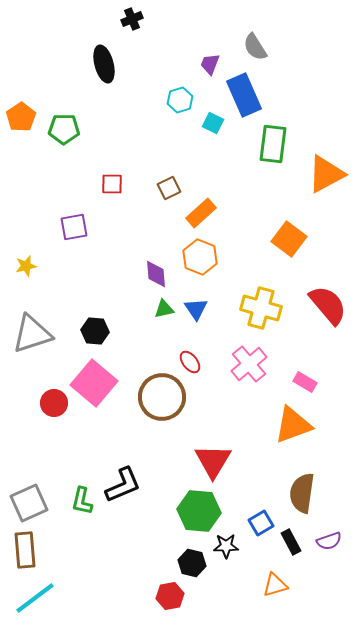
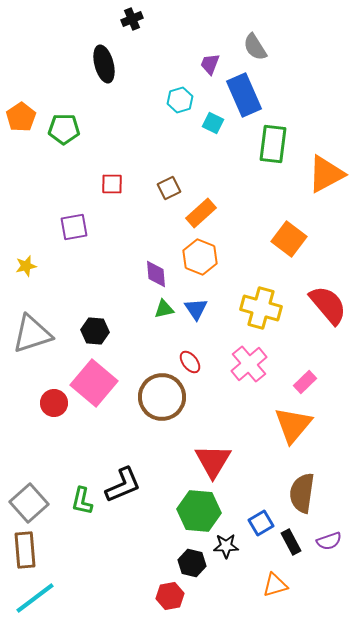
pink rectangle at (305, 382): rotated 75 degrees counterclockwise
orange triangle at (293, 425): rotated 30 degrees counterclockwise
gray square at (29, 503): rotated 18 degrees counterclockwise
